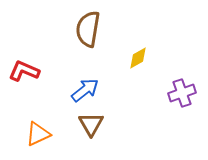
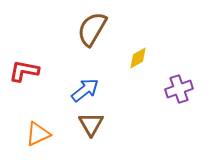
brown semicircle: moved 4 px right; rotated 21 degrees clockwise
red L-shape: rotated 12 degrees counterclockwise
purple cross: moved 3 px left, 4 px up
